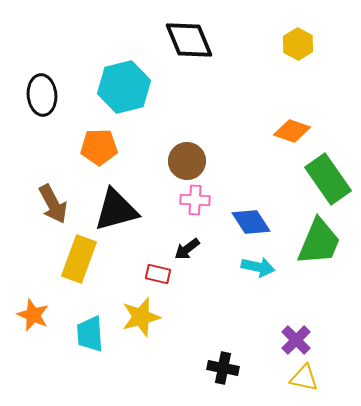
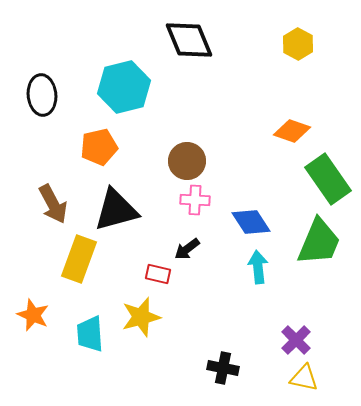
orange pentagon: rotated 12 degrees counterclockwise
cyan arrow: rotated 108 degrees counterclockwise
